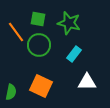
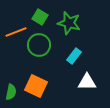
green square: moved 2 px right, 2 px up; rotated 21 degrees clockwise
orange line: rotated 75 degrees counterclockwise
cyan rectangle: moved 2 px down
orange square: moved 5 px left
